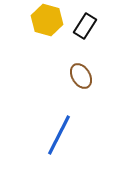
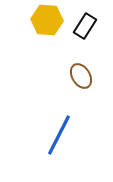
yellow hexagon: rotated 12 degrees counterclockwise
